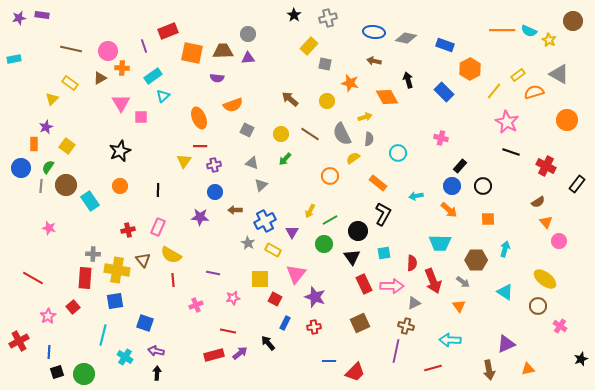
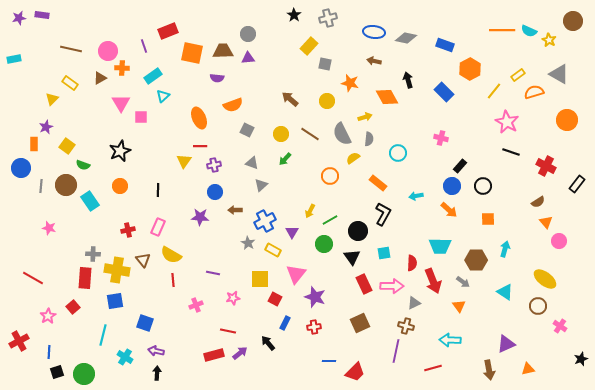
green semicircle at (48, 167): moved 35 px right, 2 px up; rotated 104 degrees counterclockwise
cyan trapezoid at (440, 243): moved 3 px down
